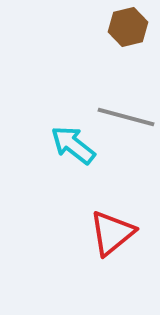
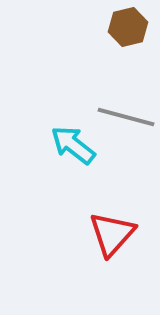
red triangle: moved 1 px down; rotated 9 degrees counterclockwise
